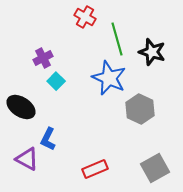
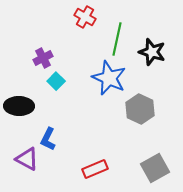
green line: rotated 28 degrees clockwise
black ellipse: moved 2 px left, 1 px up; rotated 32 degrees counterclockwise
